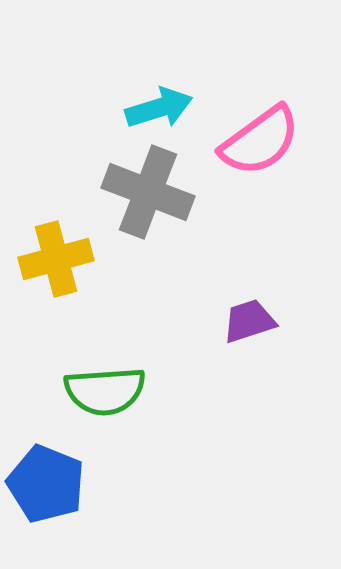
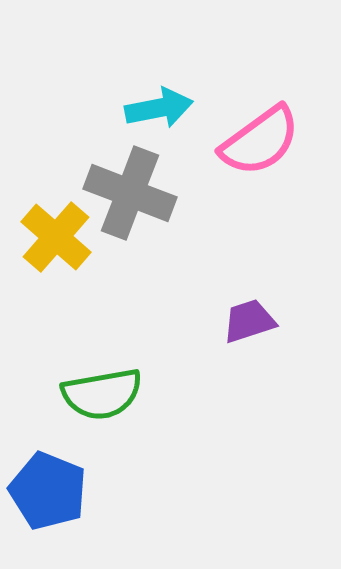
cyan arrow: rotated 6 degrees clockwise
gray cross: moved 18 px left, 1 px down
yellow cross: moved 22 px up; rotated 34 degrees counterclockwise
green semicircle: moved 3 px left, 3 px down; rotated 6 degrees counterclockwise
blue pentagon: moved 2 px right, 7 px down
